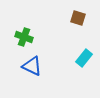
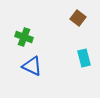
brown square: rotated 21 degrees clockwise
cyan rectangle: rotated 54 degrees counterclockwise
